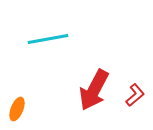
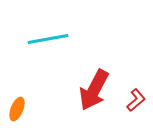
red L-shape: moved 1 px right, 5 px down
